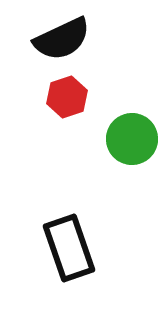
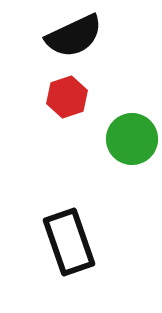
black semicircle: moved 12 px right, 3 px up
black rectangle: moved 6 px up
